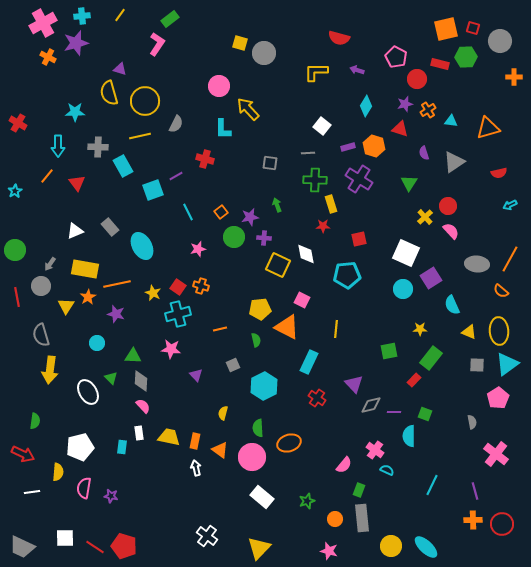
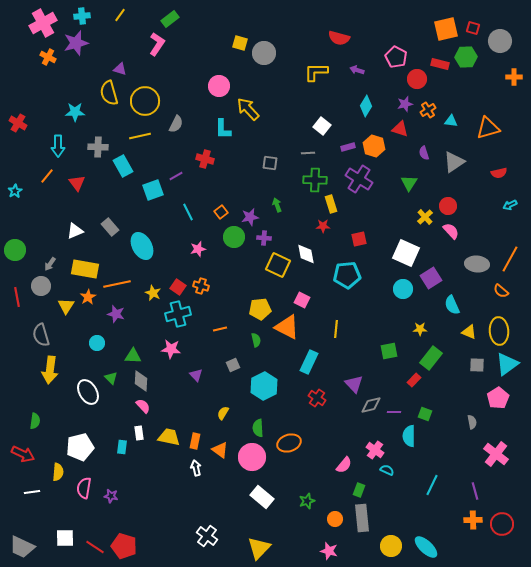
yellow semicircle at (223, 413): rotated 16 degrees clockwise
